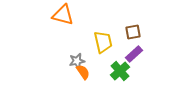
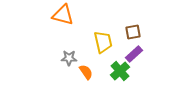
gray star: moved 8 px left, 3 px up; rotated 14 degrees clockwise
orange semicircle: moved 3 px right
